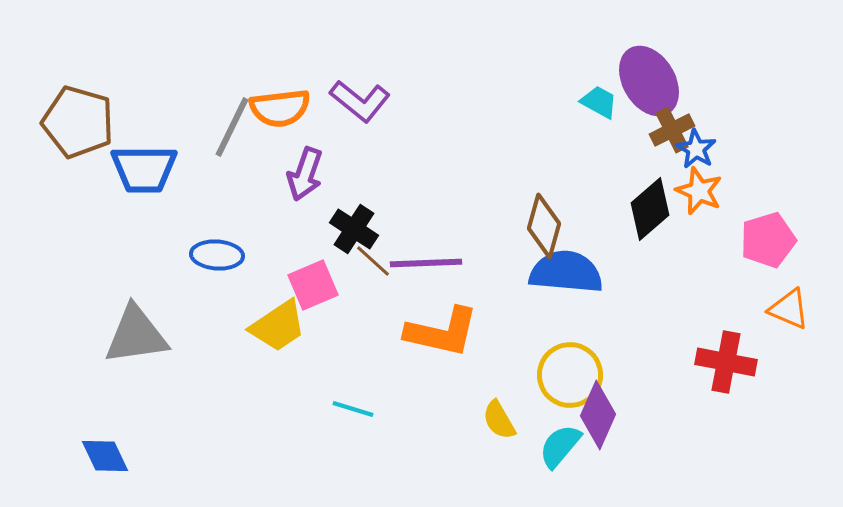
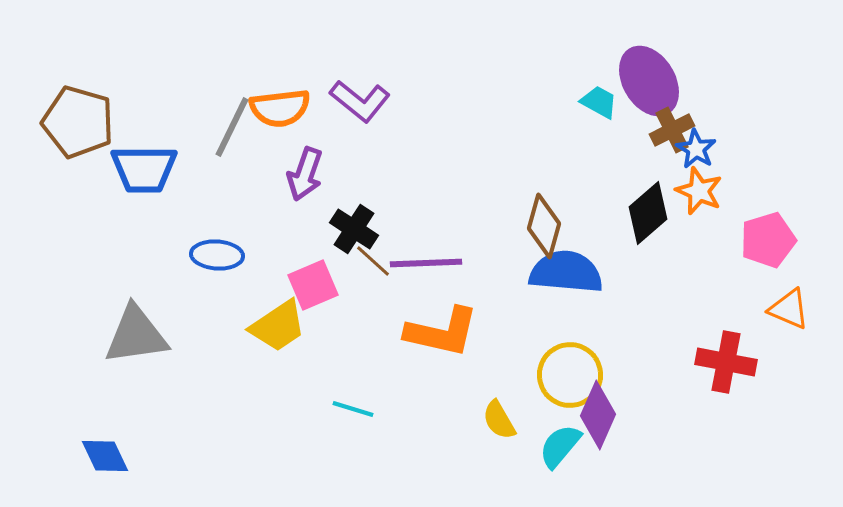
black diamond: moved 2 px left, 4 px down
